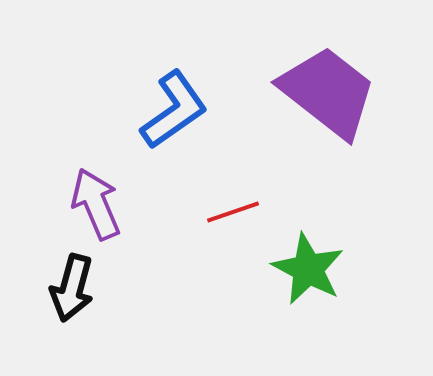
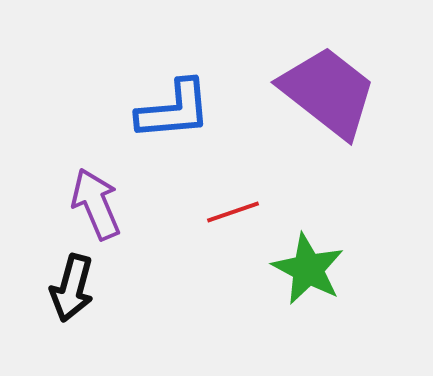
blue L-shape: rotated 30 degrees clockwise
